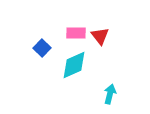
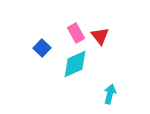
pink rectangle: rotated 60 degrees clockwise
cyan diamond: moved 1 px right, 1 px up
